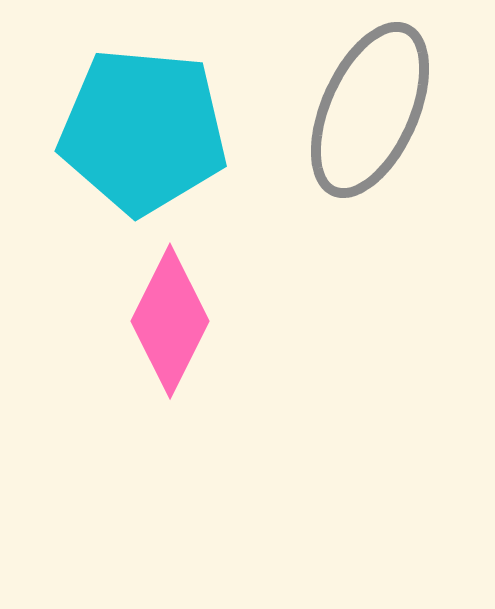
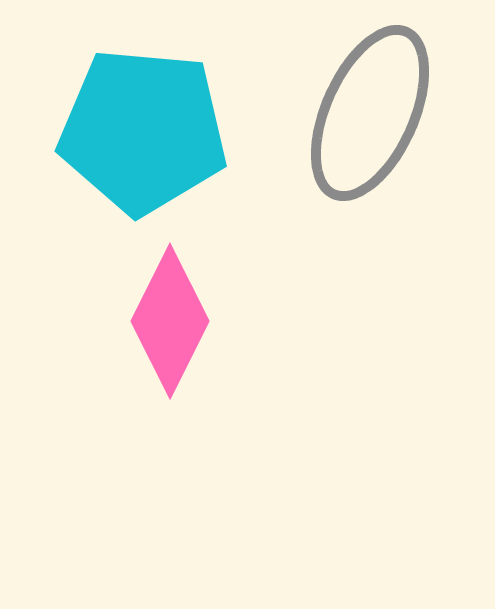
gray ellipse: moved 3 px down
